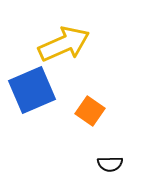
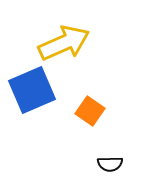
yellow arrow: moved 1 px up
